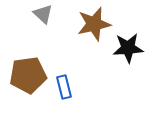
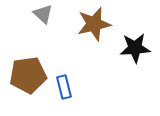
black star: moved 7 px right
